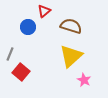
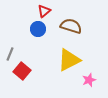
blue circle: moved 10 px right, 2 px down
yellow triangle: moved 2 px left, 4 px down; rotated 15 degrees clockwise
red square: moved 1 px right, 1 px up
pink star: moved 5 px right; rotated 24 degrees clockwise
